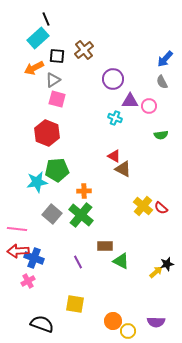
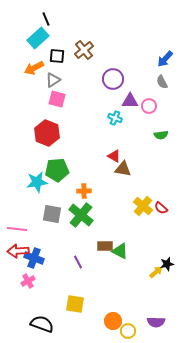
brown triangle: rotated 18 degrees counterclockwise
gray square: rotated 30 degrees counterclockwise
green triangle: moved 1 px left, 10 px up
